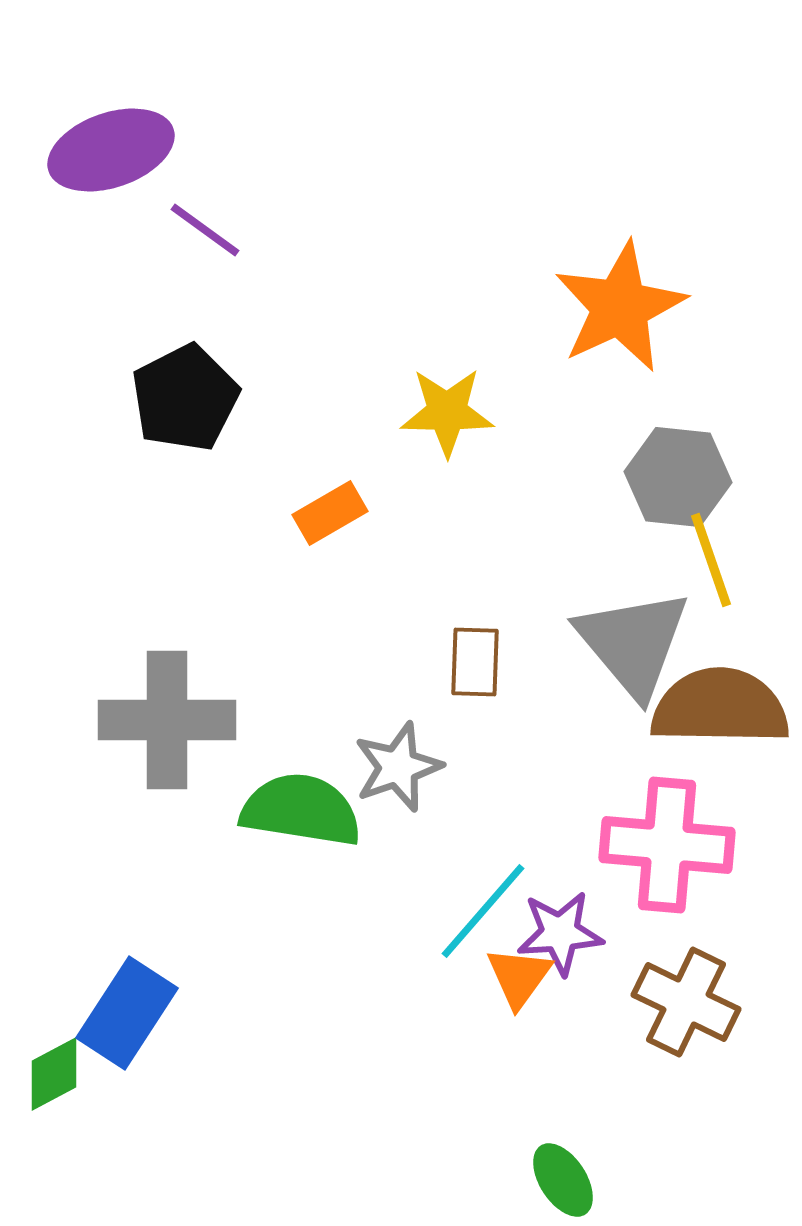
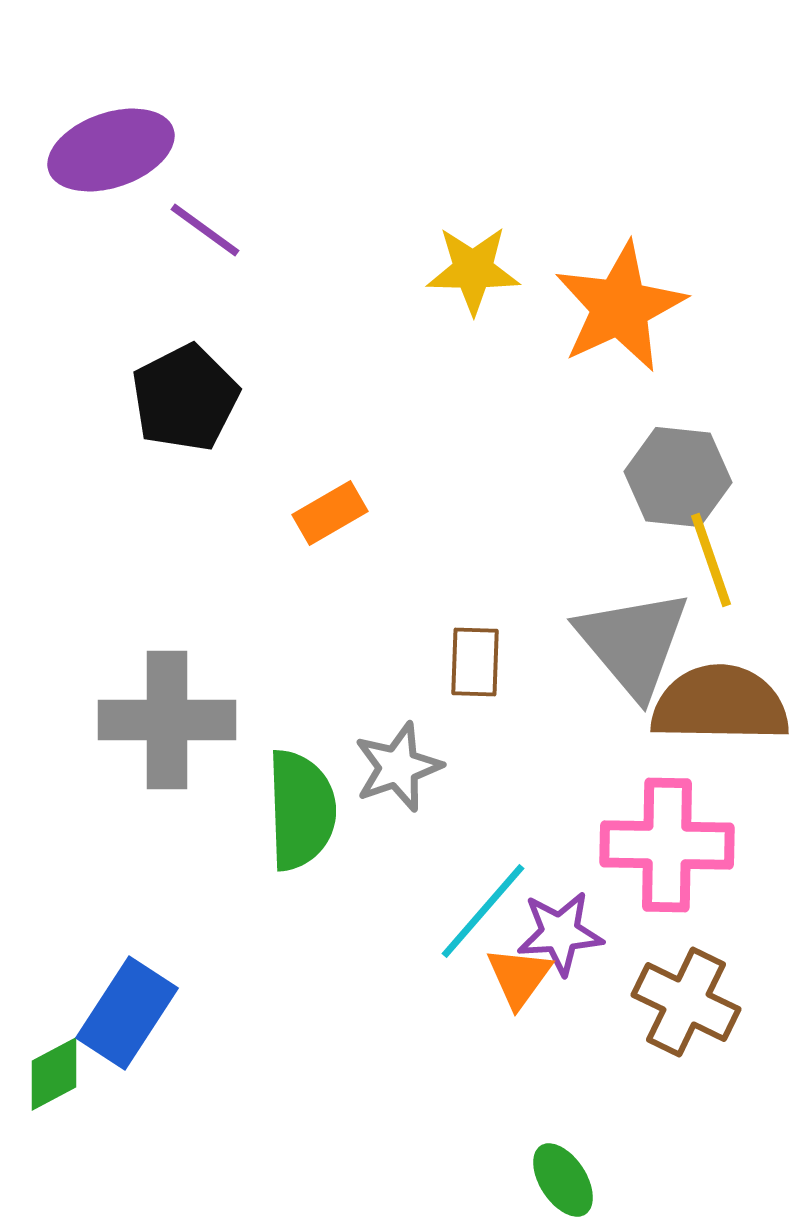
yellow star: moved 26 px right, 142 px up
brown semicircle: moved 3 px up
green semicircle: rotated 79 degrees clockwise
pink cross: rotated 4 degrees counterclockwise
